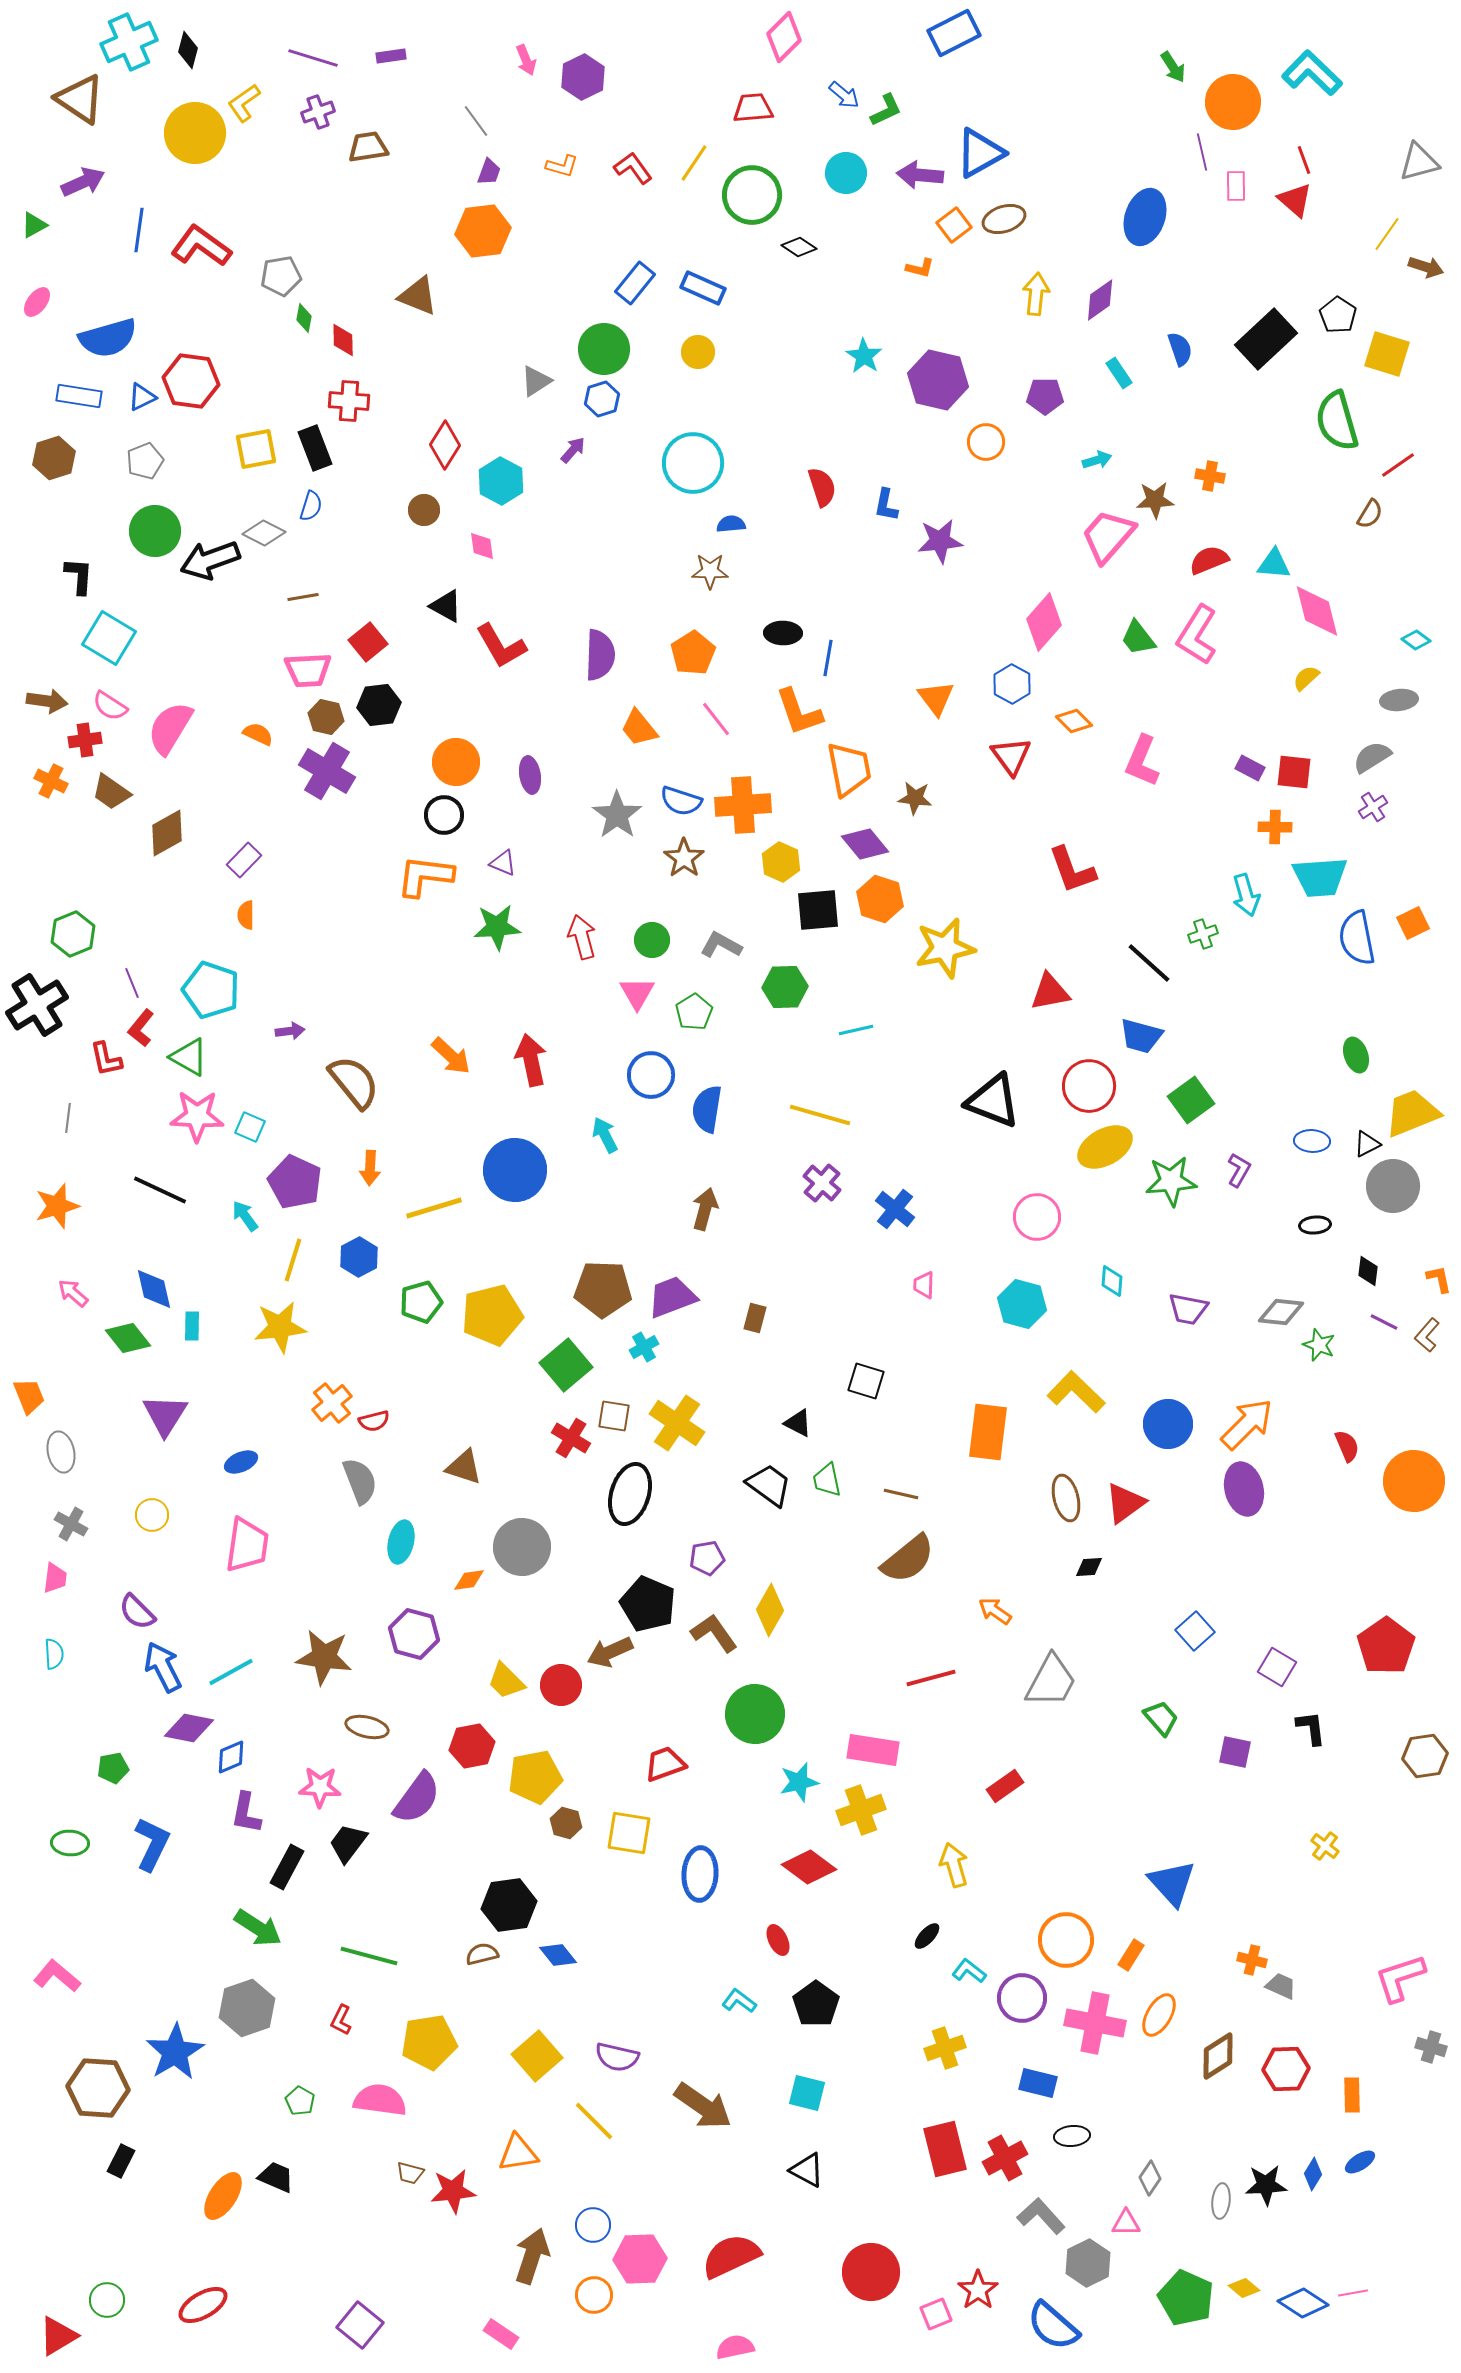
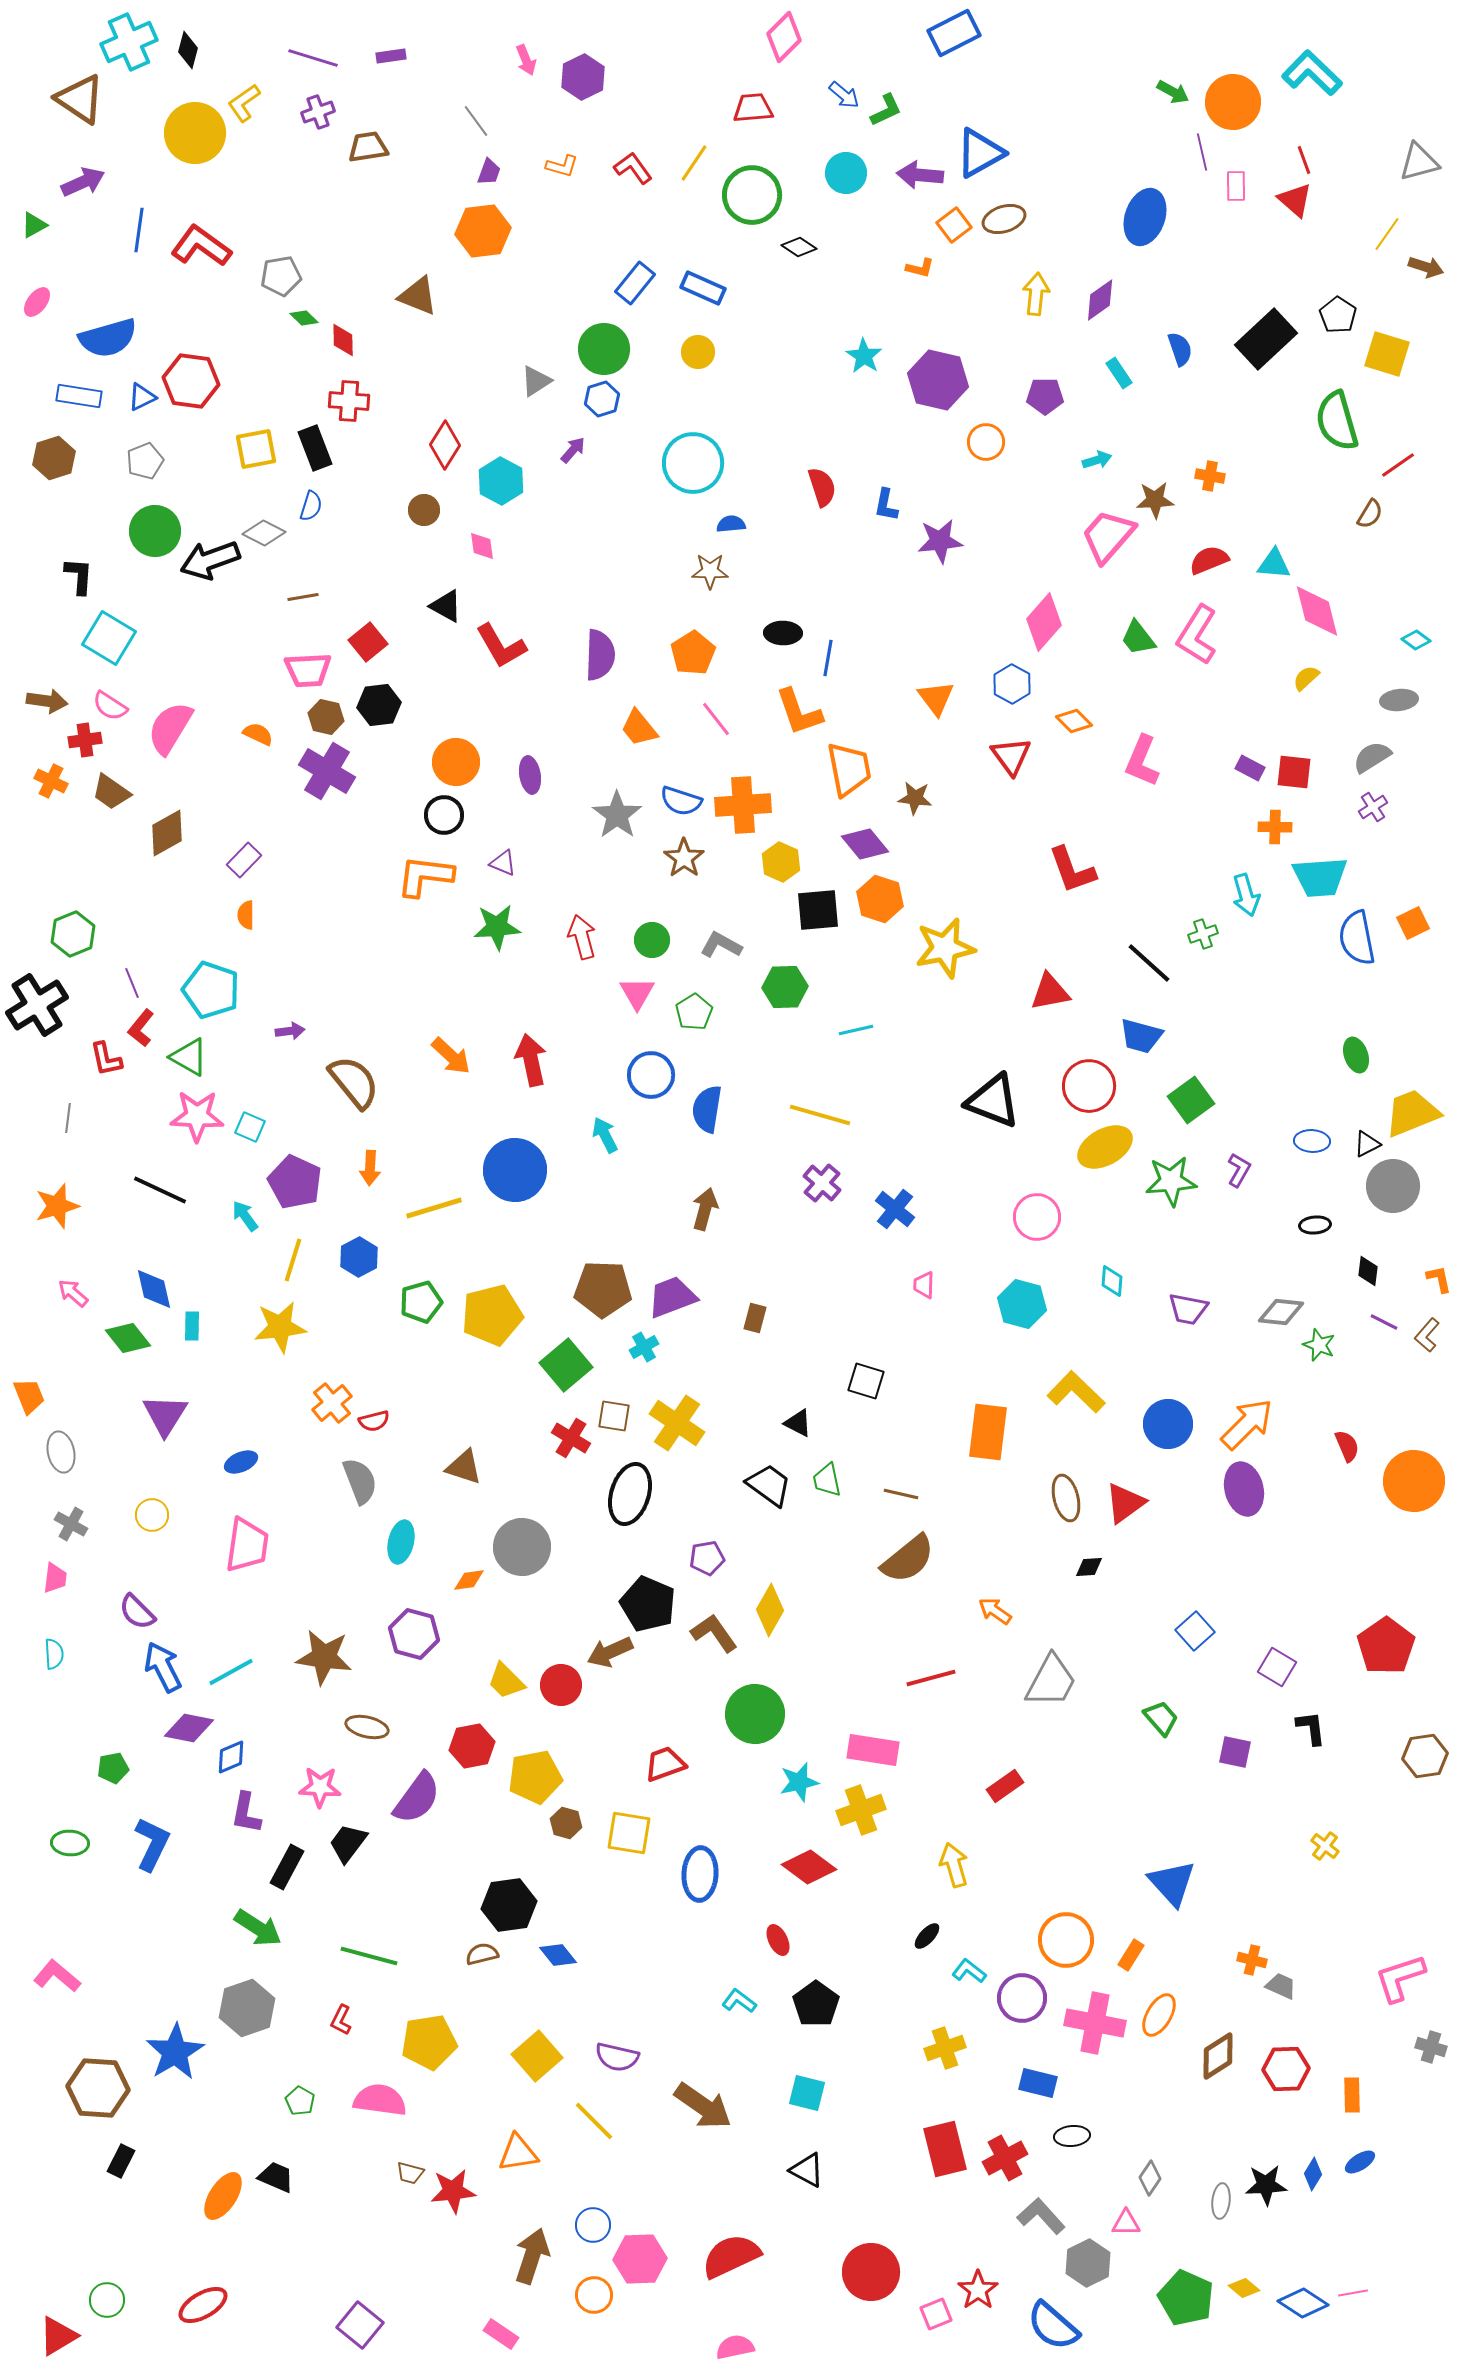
green arrow at (1173, 67): moved 25 px down; rotated 28 degrees counterclockwise
green diamond at (304, 318): rotated 56 degrees counterclockwise
